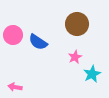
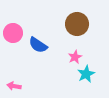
pink circle: moved 2 px up
blue semicircle: moved 3 px down
cyan star: moved 6 px left
pink arrow: moved 1 px left, 1 px up
